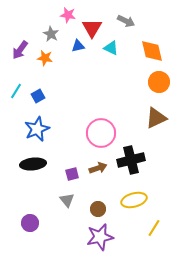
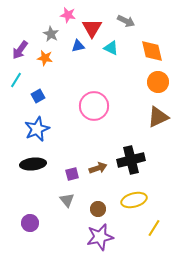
orange circle: moved 1 px left
cyan line: moved 11 px up
brown triangle: moved 2 px right, 1 px up
pink circle: moved 7 px left, 27 px up
